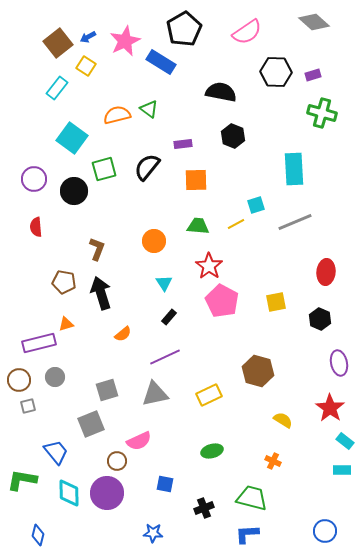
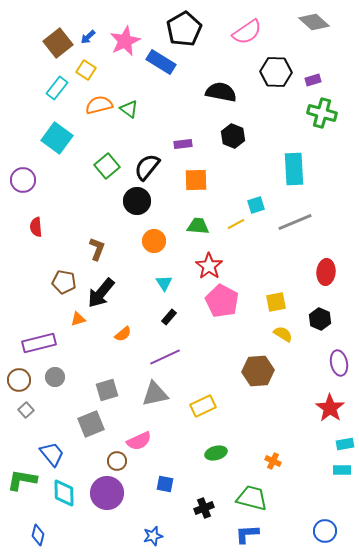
blue arrow at (88, 37): rotated 14 degrees counterclockwise
yellow square at (86, 66): moved 4 px down
purple rectangle at (313, 75): moved 5 px down
green triangle at (149, 109): moved 20 px left
orange semicircle at (117, 115): moved 18 px left, 10 px up
cyan square at (72, 138): moved 15 px left
green square at (104, 169): moved 3 px right, 3 px up; rotated 25 degrees counterclockwise
purple circle at (34, 179): moved 11 px left, 1 px down
black circle at (74, 191): moved 63 px right, 10 px down
black arrow at (101, 293): rotated 124 degrees counterclockwise
orange triangle at (66, 324): moved 12 px right, 5 px up
brown hexagon at (258, 371): rotated 20 degrees counterclockwise
yellow rectangle at (209, 395): moved 6 px left, 11 px down
gray square at (28, 406): moved 2 px left, 4 px down; rotated 28 degrees counterclockwise
yellow semicircle at (283, 420): moved 86 px up
cyan rectangle at (345, 441): moved 3 px down; rotated 48 degrees counterclockwise
green ellipse at (212, 451): moved 4 px right, 2 px down
blue trapezoid at (56, 452): moved 4 px left, 2 px down
cyan diamond at (69, 493): moved 5 px left
blue star at (153, 533): moved 3 px down; rotated 18 degrees counterclockwise
